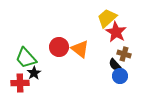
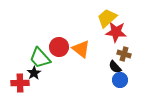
red star: rotated 25 degrees counterclockwise
orange triangle: moved 1 px right
green trapezoid: moved 14 px right
black semicircle: moved 2 px down
blue circle: moved 4 px down
